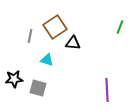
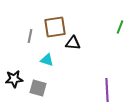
brown square: rotated 25 degrees clockwise
